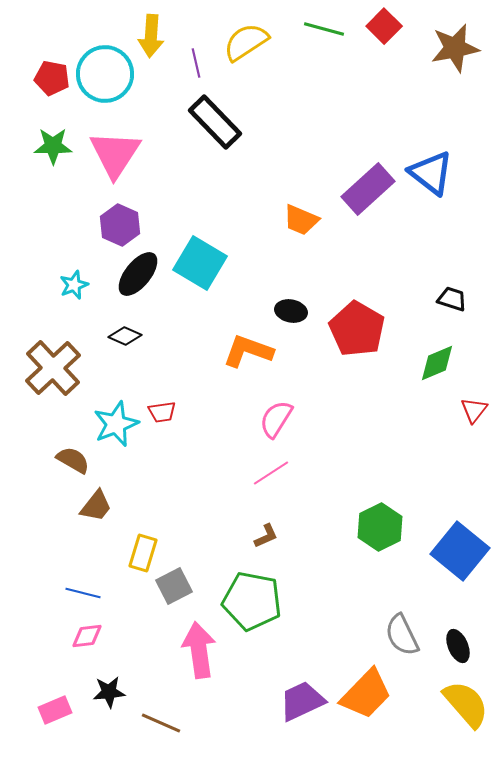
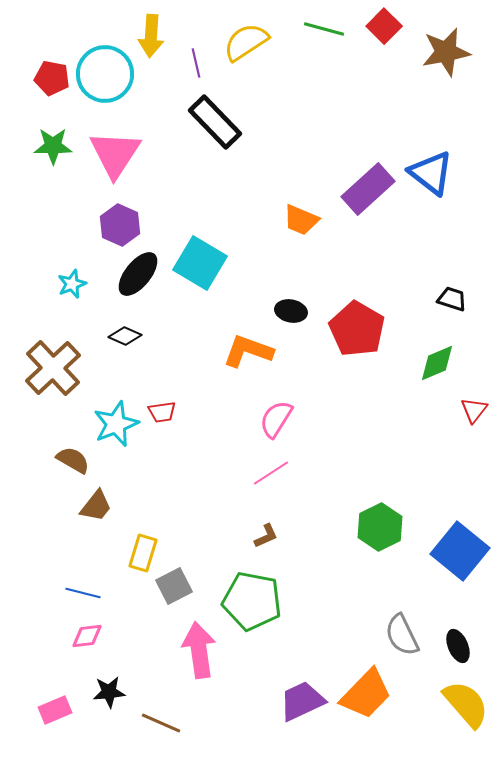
brown star at (455, 48): moved 9 px left, 4 px down
cyan star at (74, 285): moved 2 px left, 1 px up
